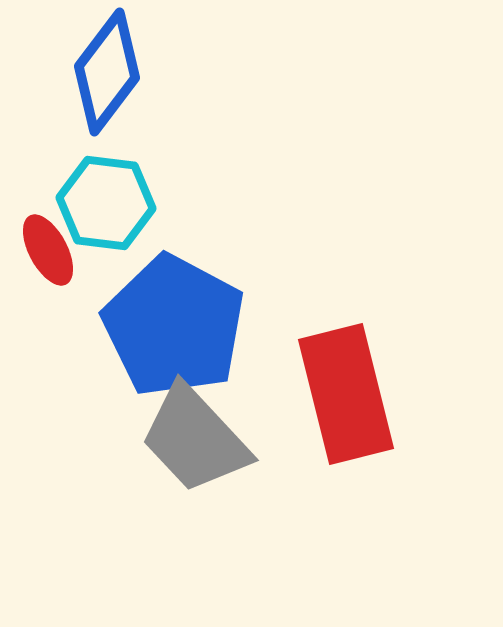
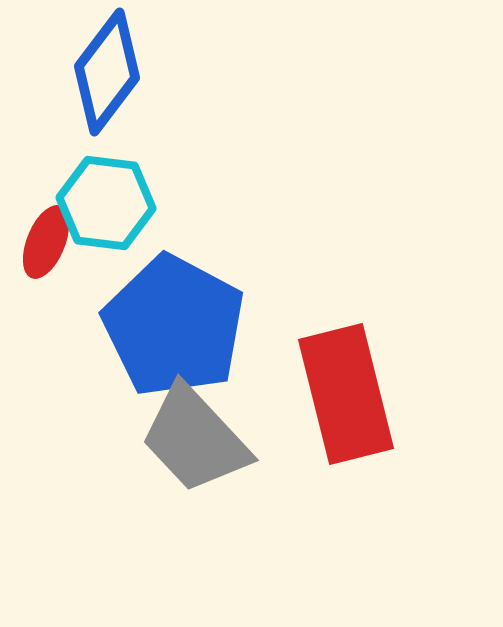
red ellipse: moved 2 px left, 8 px up; rotated 50 degrees clockwise
